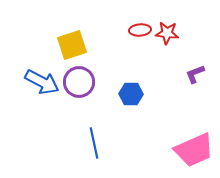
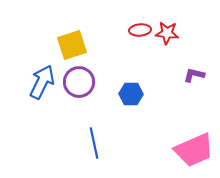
purple L-shape: moved 1 px left, 1 px down; rotated 35 degrees clockwise
blue arrow: rotated 92 degrees counterclockwise
